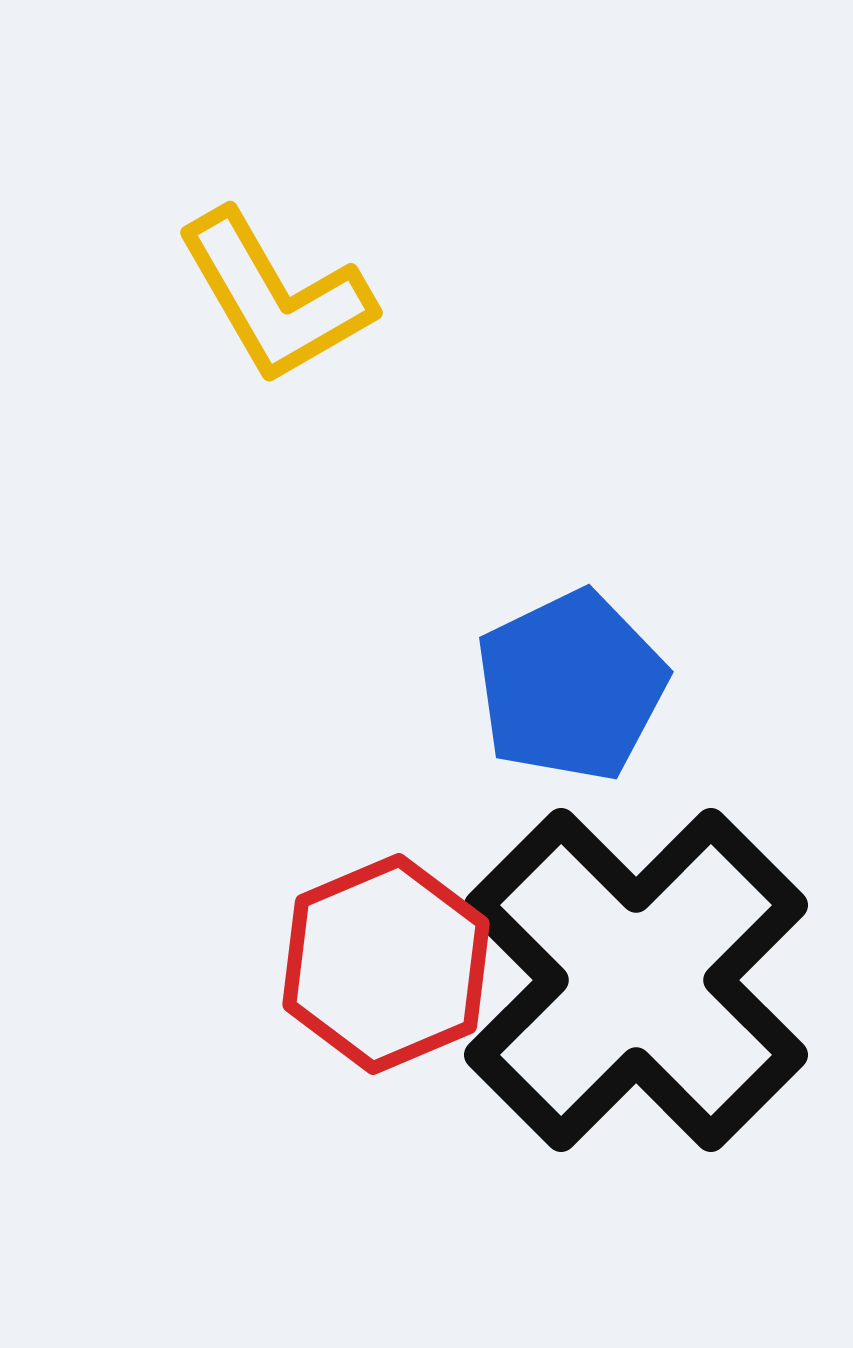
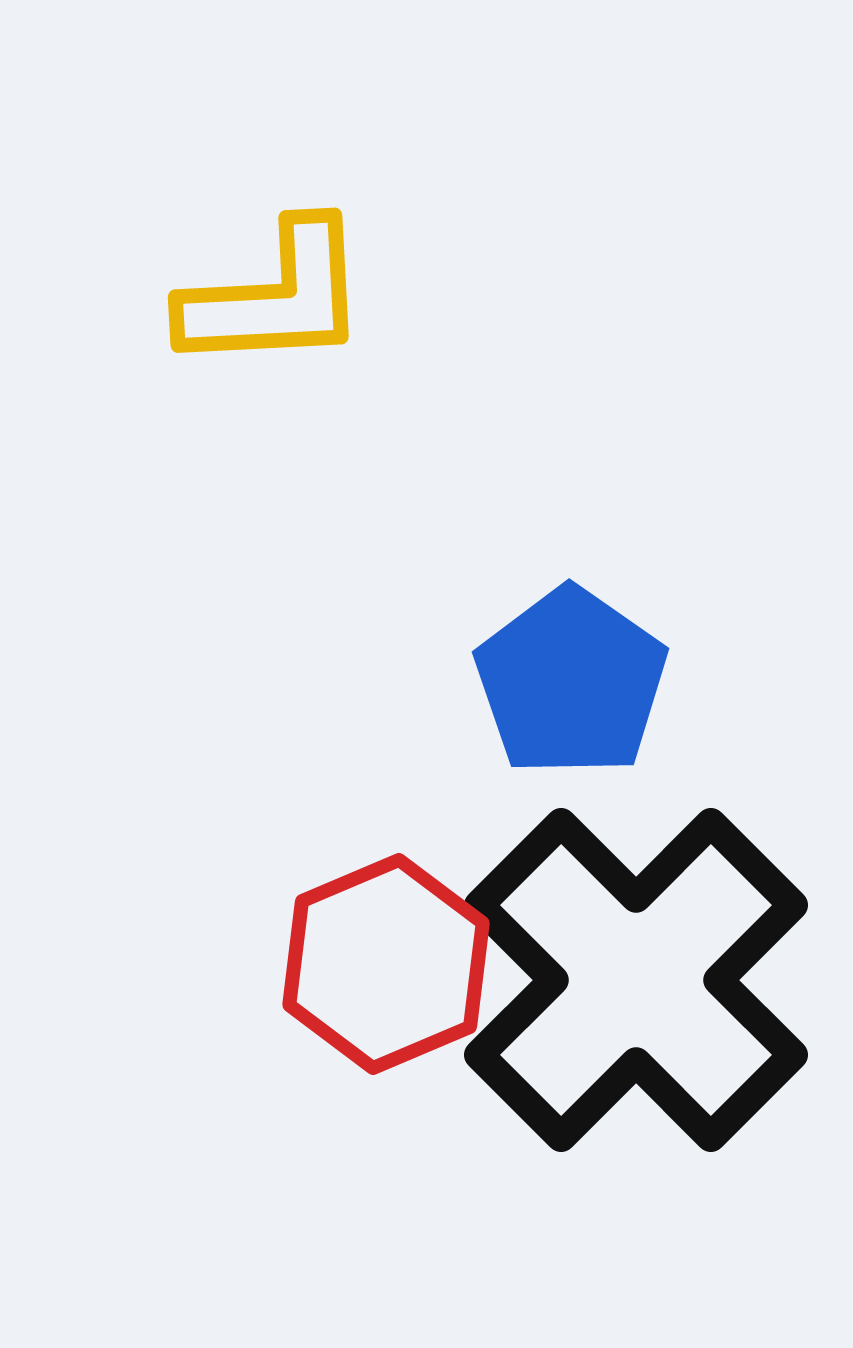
yellow L-shape: rotated 63 degrees counterclockwise
blue pentagon: moved 4 px up; rotated 11 degrees counterclockwise
